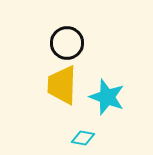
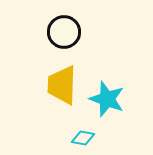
black circle: moved 3 px left, 11 px up
cyan star: moved 2 px down
